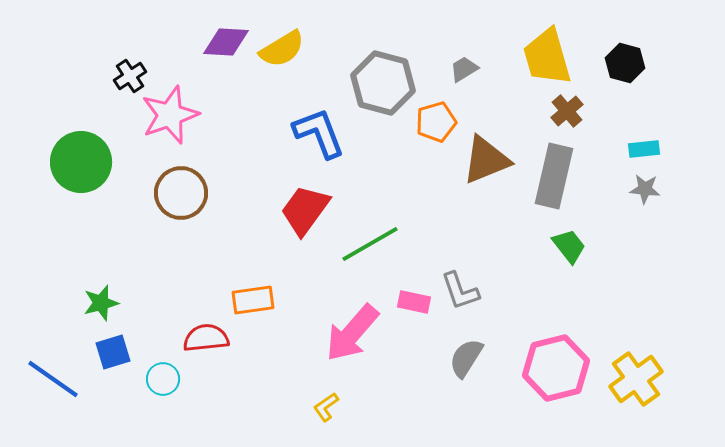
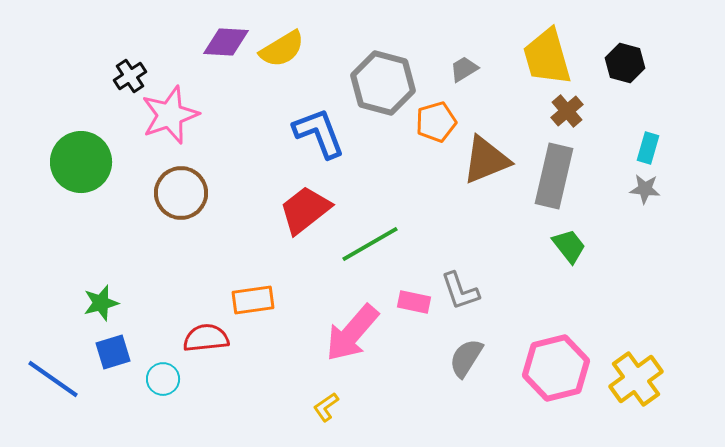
cyan rectangle: moved 4 px right, 1 px up; rotated 68 degrees counterclockwise
red trapezoid: rotated 16 degrees clockwise
